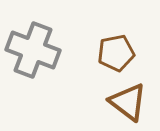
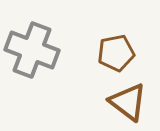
gray cross: moved 1 px left
